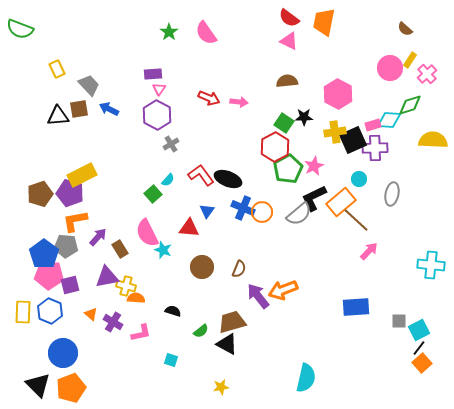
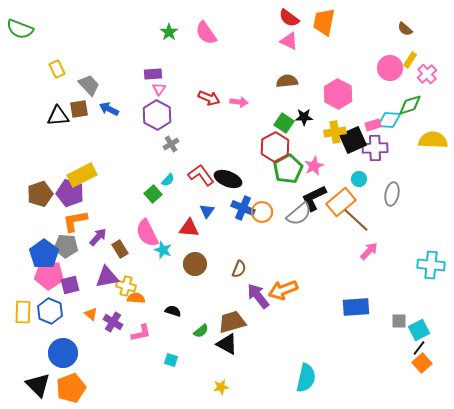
brown circle at (202, 267): moved 7 px left, 3 px up
